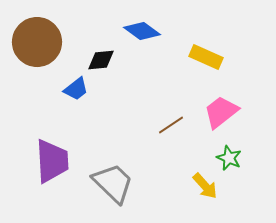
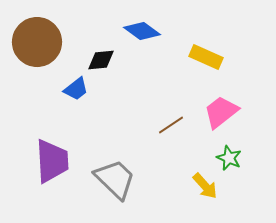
gray trapezoid: moved 2 px right, 4 px up
